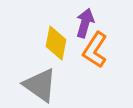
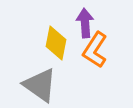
purple arrow: rotated 20 degrees counterclockwise
